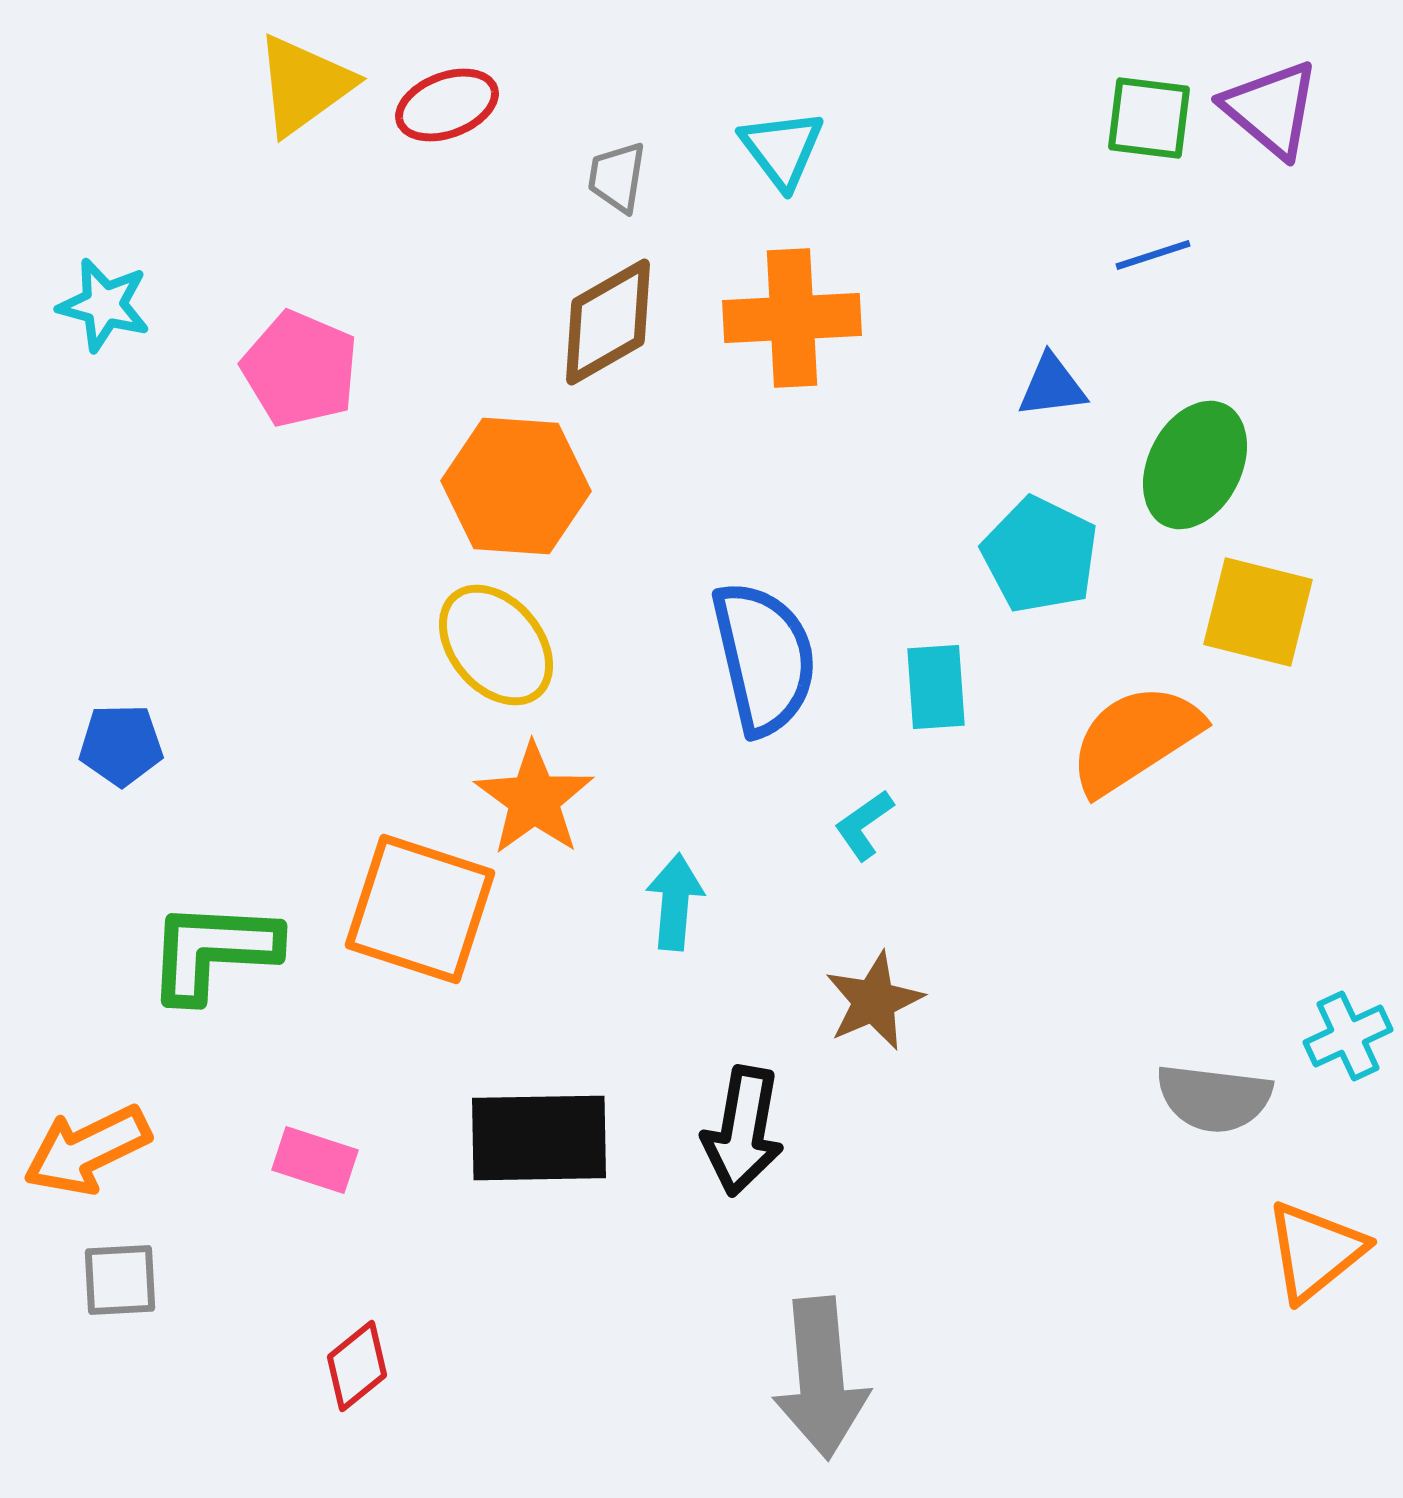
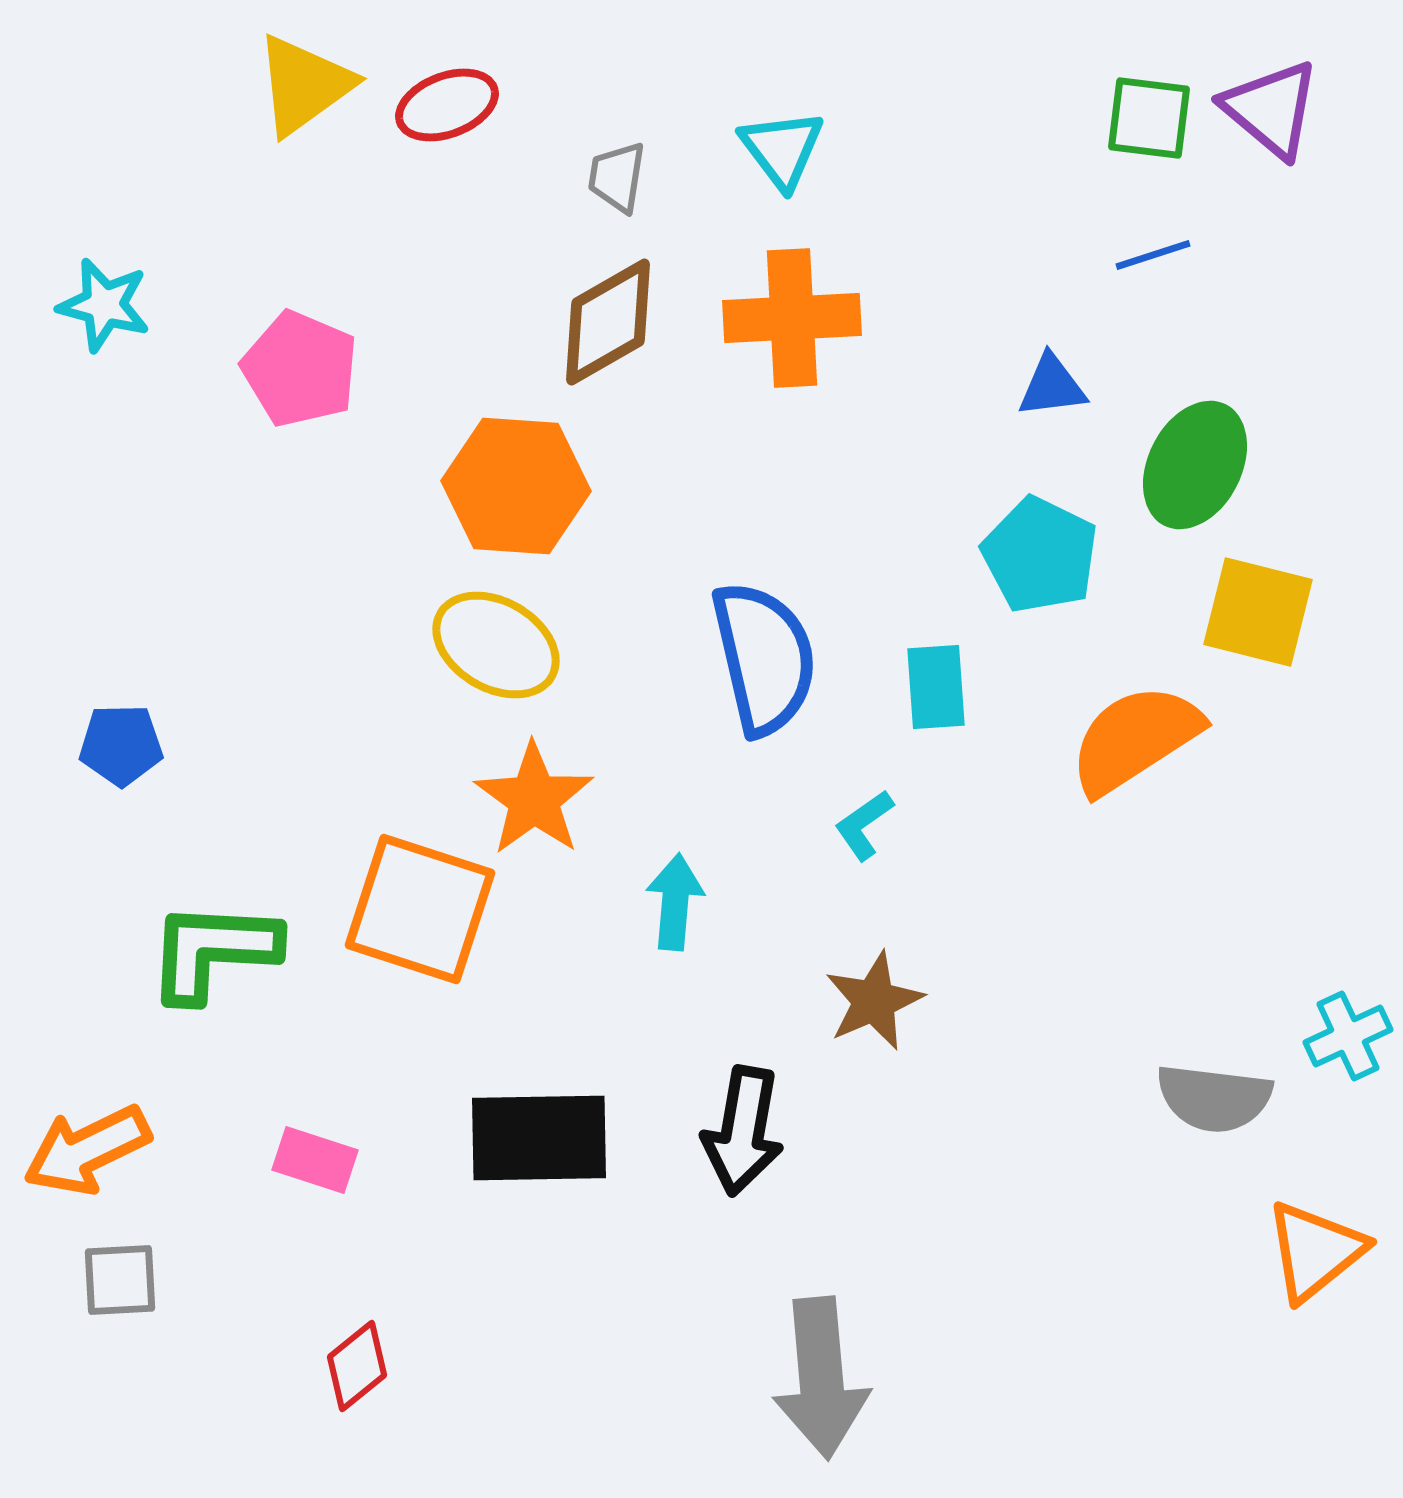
yellow ellipse: rotated 20 degrees counterclockwise
